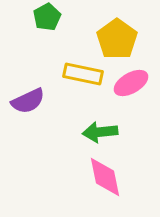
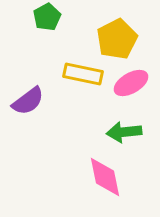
yellow pentagon: rotated 9 degrees clockwise
purple semicircle: rotated 12 degrees counterclockwise
green arrow: moved 24 px right
